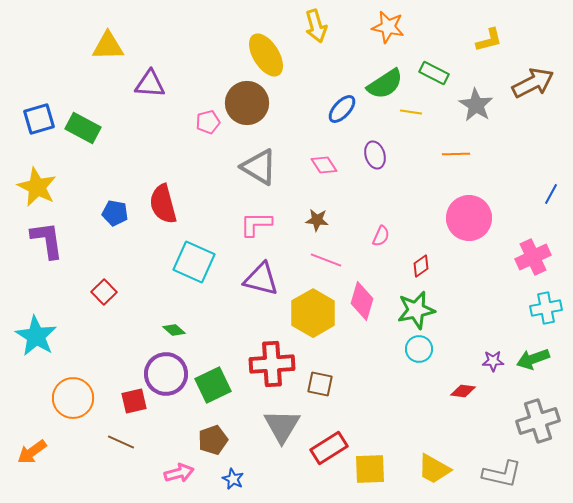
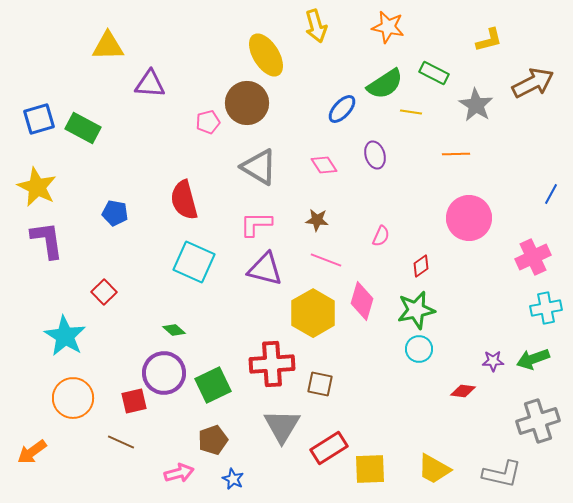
red semicircle at (163, 204): moved 21 px right, 4 px up
purple triangle at (261, 279): moved 4 px right, 10 px up
cyan star at (36, 336): moved 29 px right
purple circle at (166, 374): moved 2 px left, 1 px up
